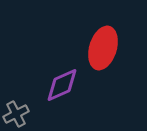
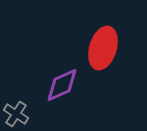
gray cross: rotated 30 degrees counterclockwise
